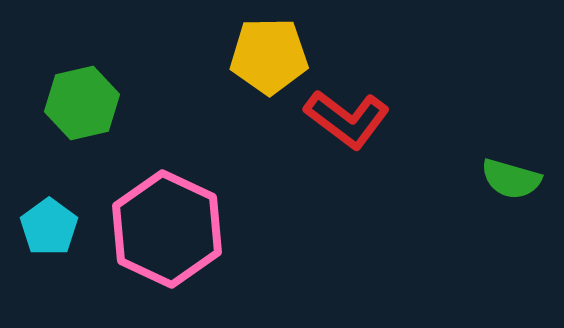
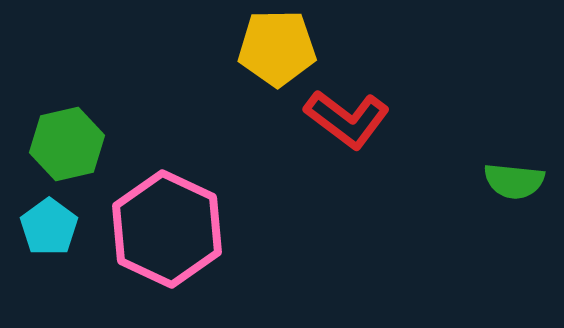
yellow pentagon: moved 8 px right, 8 px up
green hexagon: moved 15 px left, 41 px down
green semicircle: moved 3 px right, 2 px down; rotated 10 degrees counterclockwise
